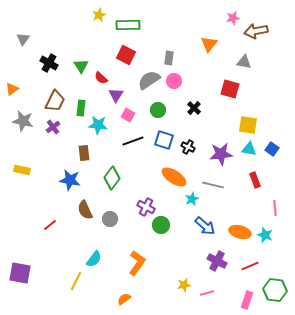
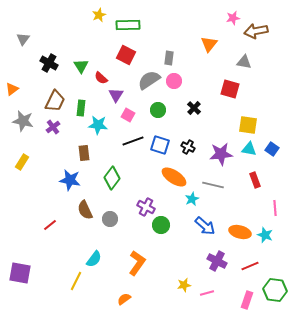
blue square at (164, 140): moved 4 px left, 5 px down
yellow rectangle at (22, 170): moved 8 px up; rotated 70 degrees counterclockwise
